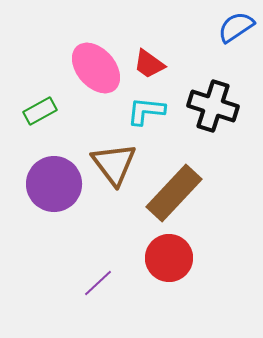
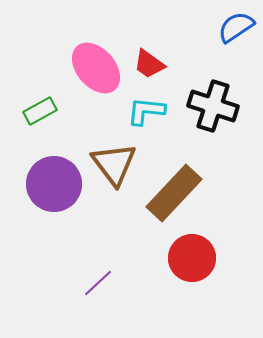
red circle: moved 23 px right
